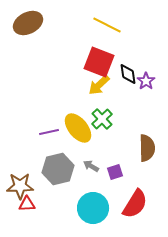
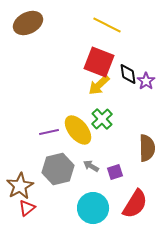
yellow ellipse: moved 2 px down
brown star: rotated 28 degrees counterclockwise
red triangle: moved 4 px down; rotated 36 degrees counterclockwise
